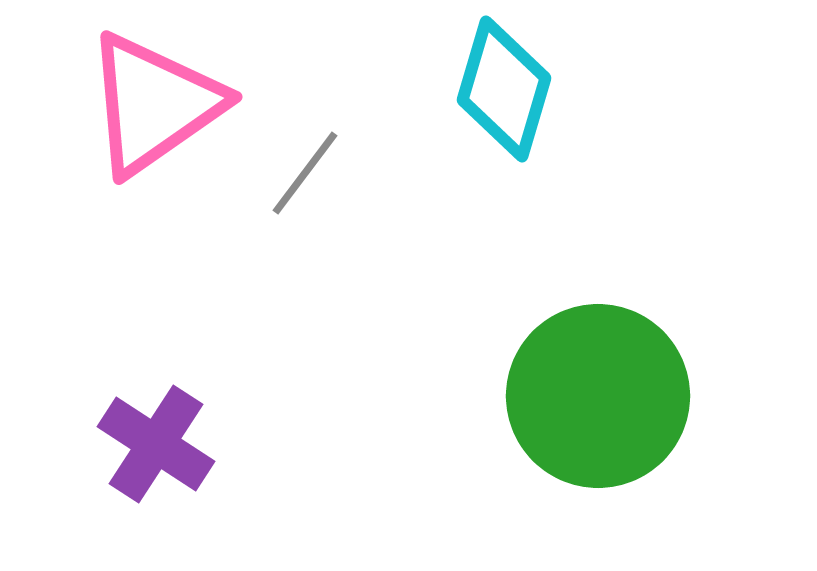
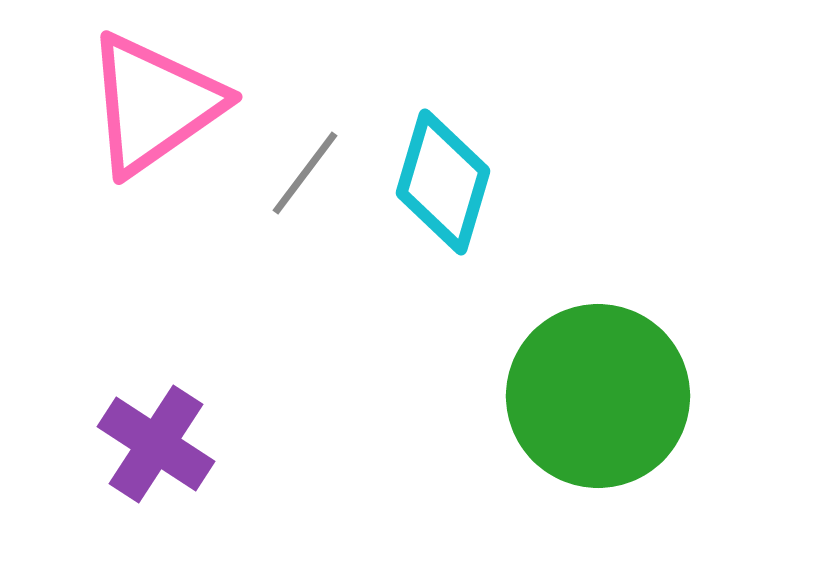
cyan diamond: moved 61 px left, 93 px down
